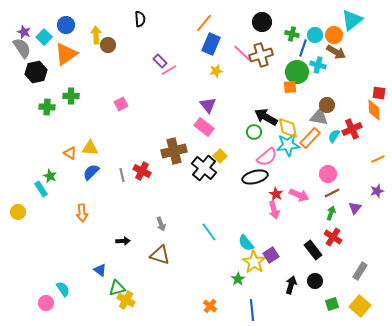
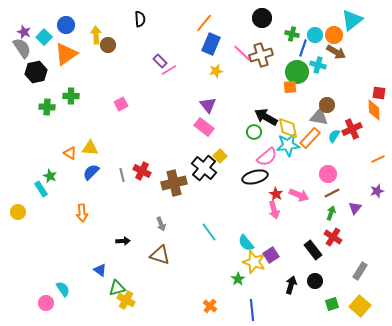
black circle at (262, 22): moved 4 px up
brown cross at (174, 151): moved 32 px down
yellow star at (254, 262): rotated 15 degrees counterclockwise
